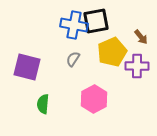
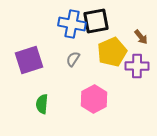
blue cross: moved 2 px left, 1 px up
purple square: moved 2 px right, 7 px up; rotated 32 degrees counterclockwise
green semicircle: moved 1 px left
